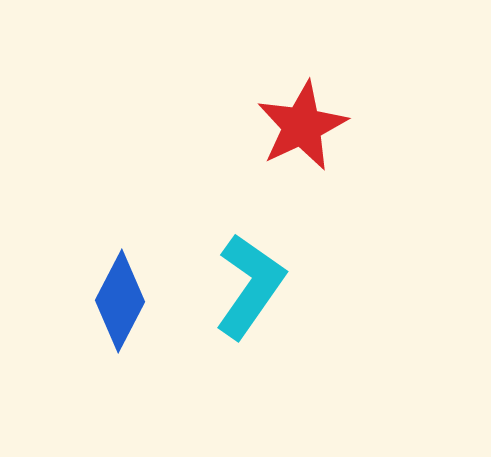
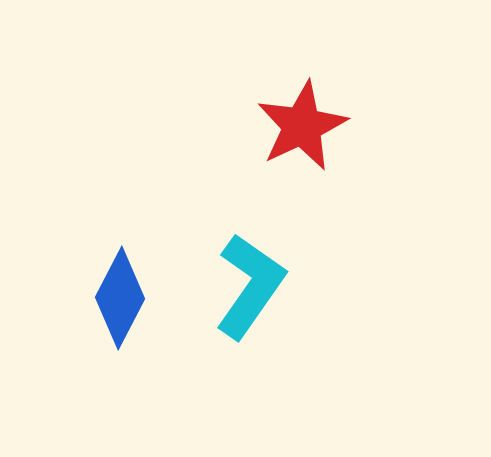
blue diamond: moved 3 px up
